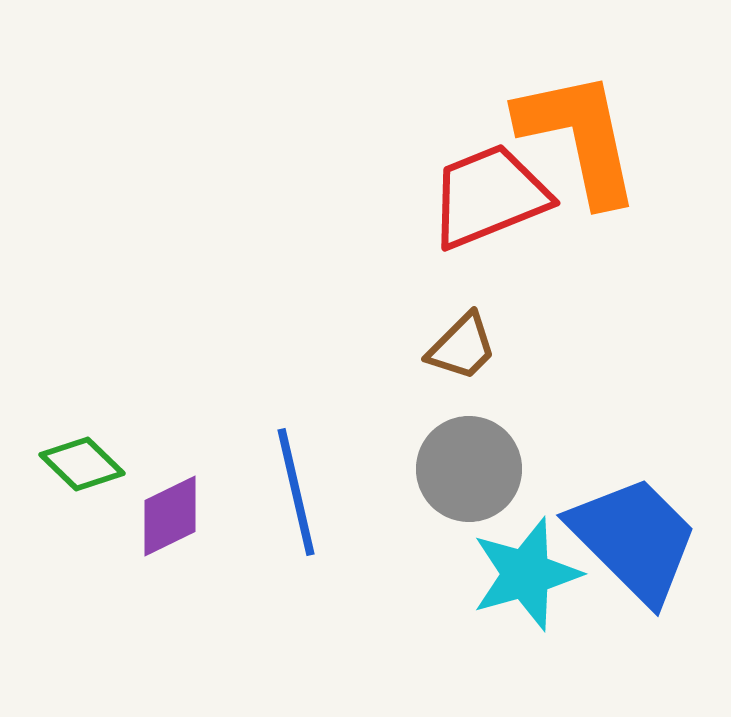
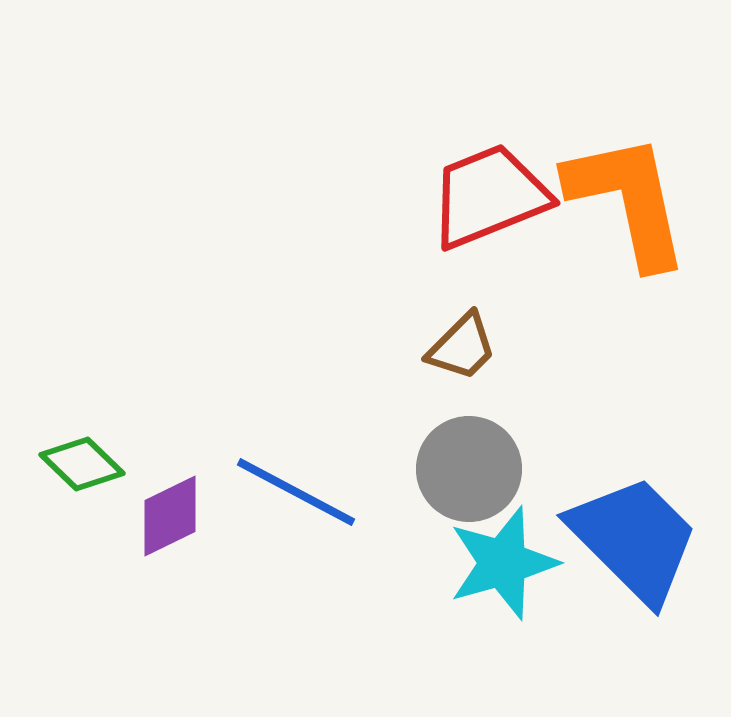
orange L-shape: moved 49 px right, 63 px down
blue line: rotated 49 degrees counterclockwise
cyan star: moved 23 px left, 11 px up
